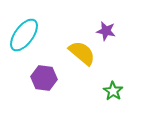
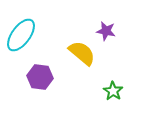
cyan ellipse: moved 3 px left
purple hexagon: moved 4 px left, 1 px up
